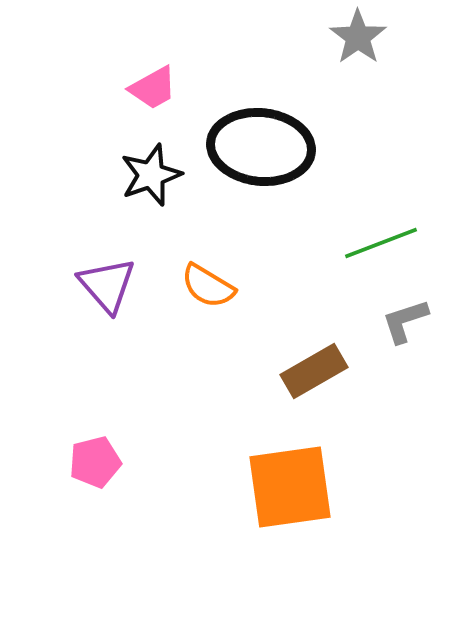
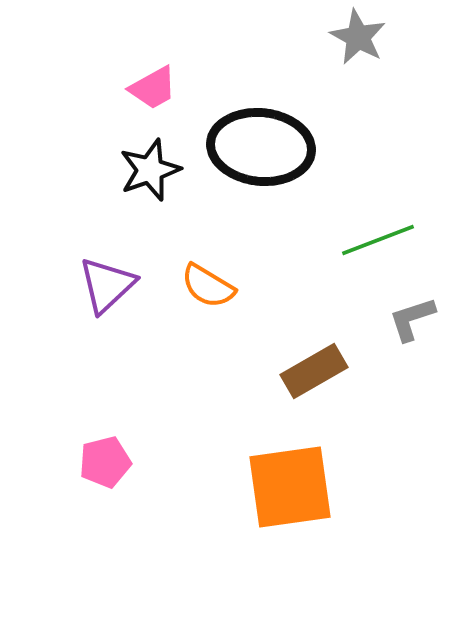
gray star: rotated 8 degrees counterclockwise
black star: moved 1 px left, 5 px up
green line: moved 3 px left, 3 px up
purple triangle: rotated 28 degrees clockwise
gray L-shape: moved 7 px right, 2 px up
pink pentagon: moved 10 px right
